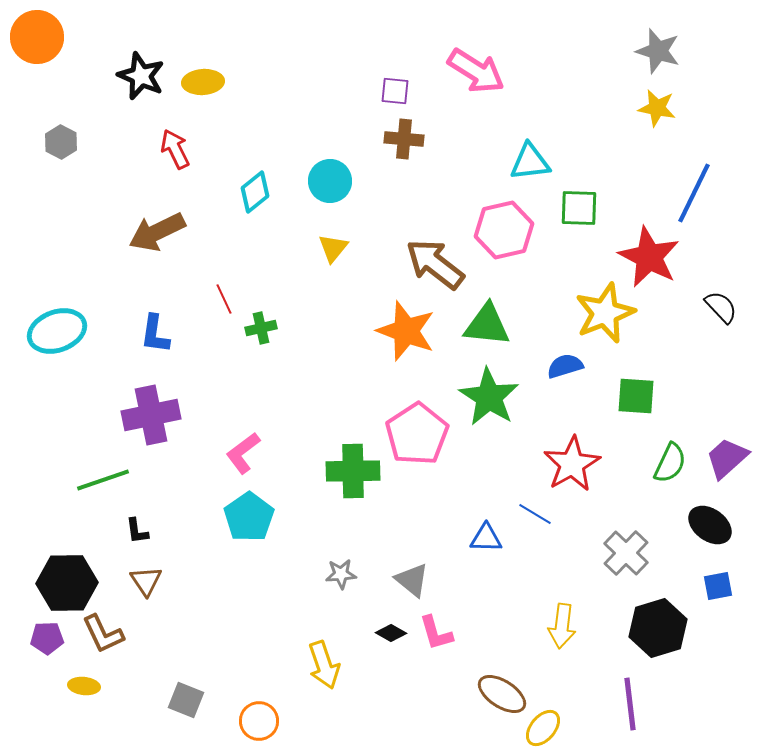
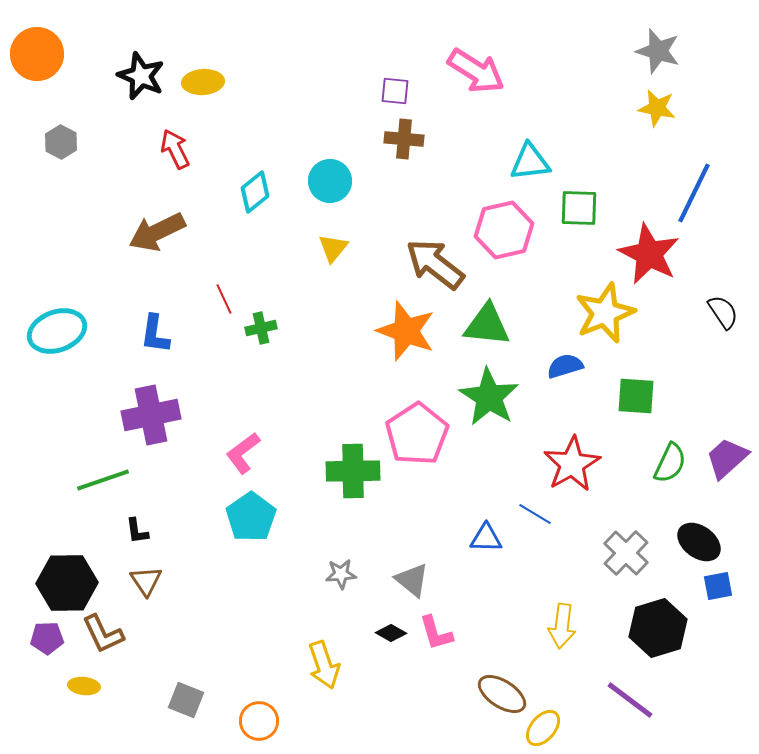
orange circle at (37, 37): moved 17 px down
red star at (649, 257): moved 3 px up
black semicircle at (721, 307): moved 2 px right, 5 px down; rotated 9 degrees clockwise
cyan pentagon at (249, 517): moved 2 px right
black ellipse at (710, 525): moved 11 px left, 17 px down
purple line at (630, 704): moved 4 px up; rotated 46 degrees counterclockwise
